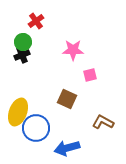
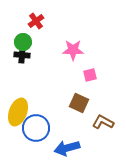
black cross: rotated 28 degrees clockwise
brown square: moved 12 px right, 4 px down
